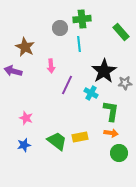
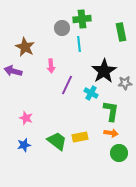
gray circle: moved 2 px right
green rectangle: rotated 30 degrees clockwise
